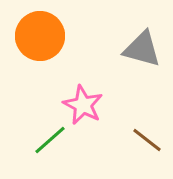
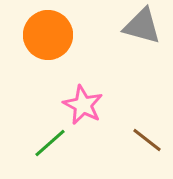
orange circle: moved 8 px right, 1 px up
gray triangle: moved 23 px up
green line: moved 3 px down
